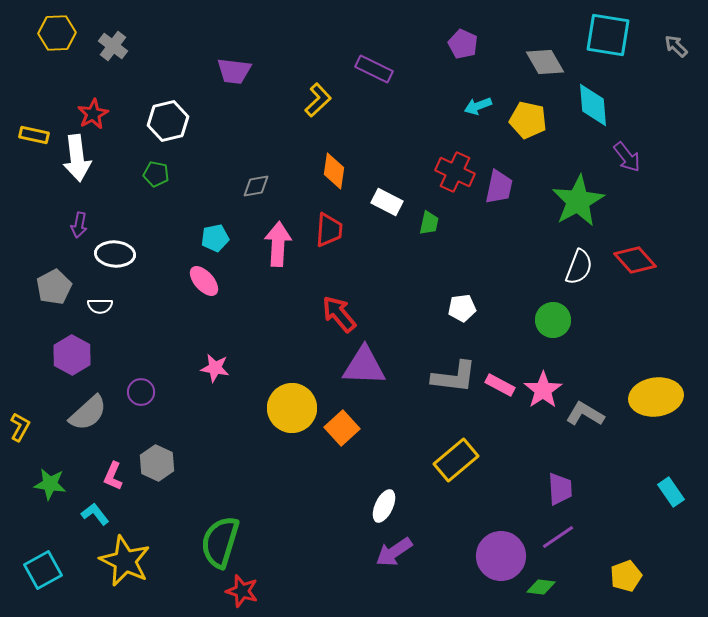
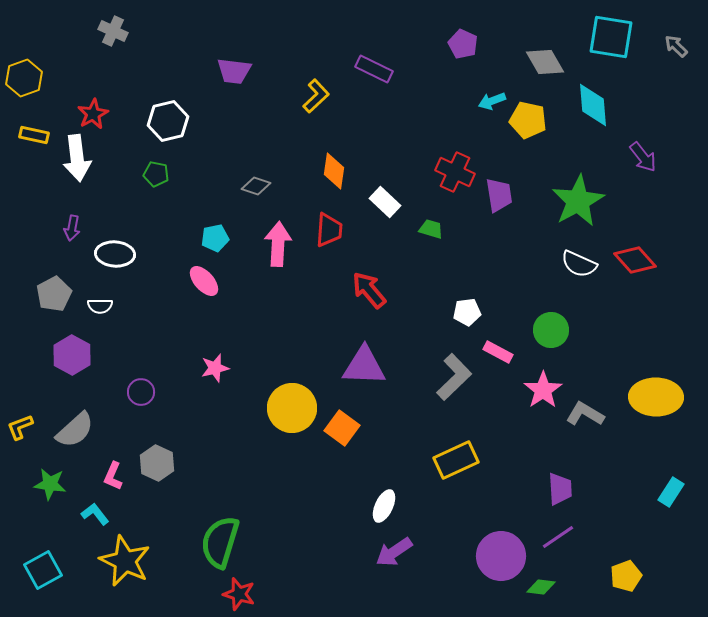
yellow hexagon at (57, 33): moved 33 px left, 45 px down; rotated 18 degrees counterclockwise
cyan square at (608, 35): moved 3 px right, 2 px down
gray cross at (113, 46): moved 15 px up; rotated 12 degrees counterclockwise
yellow L-shape at (318, 100): moved 2 px left, 4 px up
cyan arrow at (478, 106): moved 14 px right, 5 px up
purple arrow at (627, 157): moved 16 px right
gray diamond at (256, 186): rotated 28 degrees clockwise
purple trapezoid at (499, 187): moved 8 px down; rotated 21 degrees counterclockwise
white rectangle at (387, 202): moved 2 px left; rotated 16 degrees clockwise
green trapezoid at (429, 223): moved 2 px right, 6 px down; rotated 85 degrees counterclockwise
purple arrow at (79, 225): moved 7 px left, 3 px down
white semicircle at (579, 267): moved 3 px up; rotated 93 degrees clockwise
gray pentagon at (54, 287): moved 7 px down
white pentagon at (462, 308): moved 5 px right, 4 px down
red arrow at (339, 314): moved 30 px right, 24 px up
green circle at (553, 320): moved 2 px left, 10 px down
pink star at (215, 368): rotated 24 degrees counterclockwise
gray L-shape at (454, 377): rotated 51 degrees counterclockwise
pink rectangle at (500, 385): moved 2 px left, 33 px up
yellow ellipse at (656, 397): rotated 9 degrees clockwise
gray semicircle at (88, 413): moved 13 px left, 17 px down
yellow L-shape at (20, 427): rotated 140 degrees counterclockwise
orange square at (342, 428): rotated 12 degrees counterclockwise
yellow rectangle at (456, 460): rotated 15 degrees clockwise
cyan rectangle at (671, 492): rotated 68 degrees clockwise
red star at (242, 591): moved 3 px left, 3 px down
